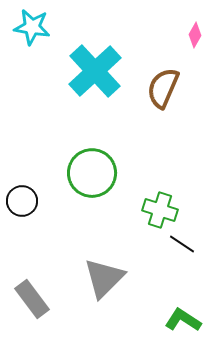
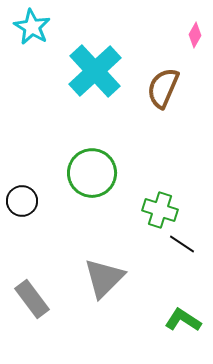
cyan star: rotated 21 degrees clockwise
